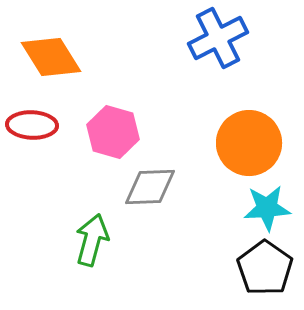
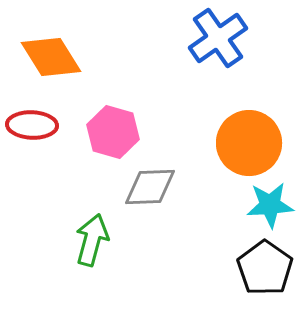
blue cross: rotated 8 degrees counterclockwise
cyan star: moved 3 px right, 3 px up
